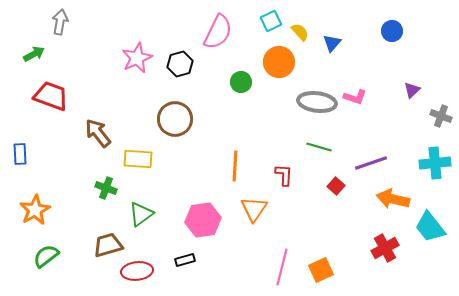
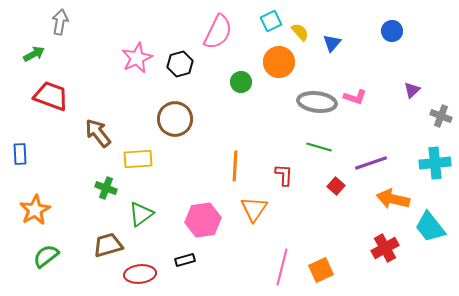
yellow rectangle: rotated 8 degrees counterclockwise
red ellipse: moved 3 px right, 3 px down
